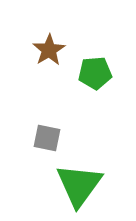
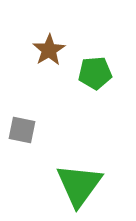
gray square: moved 25 px left, 8 px up
